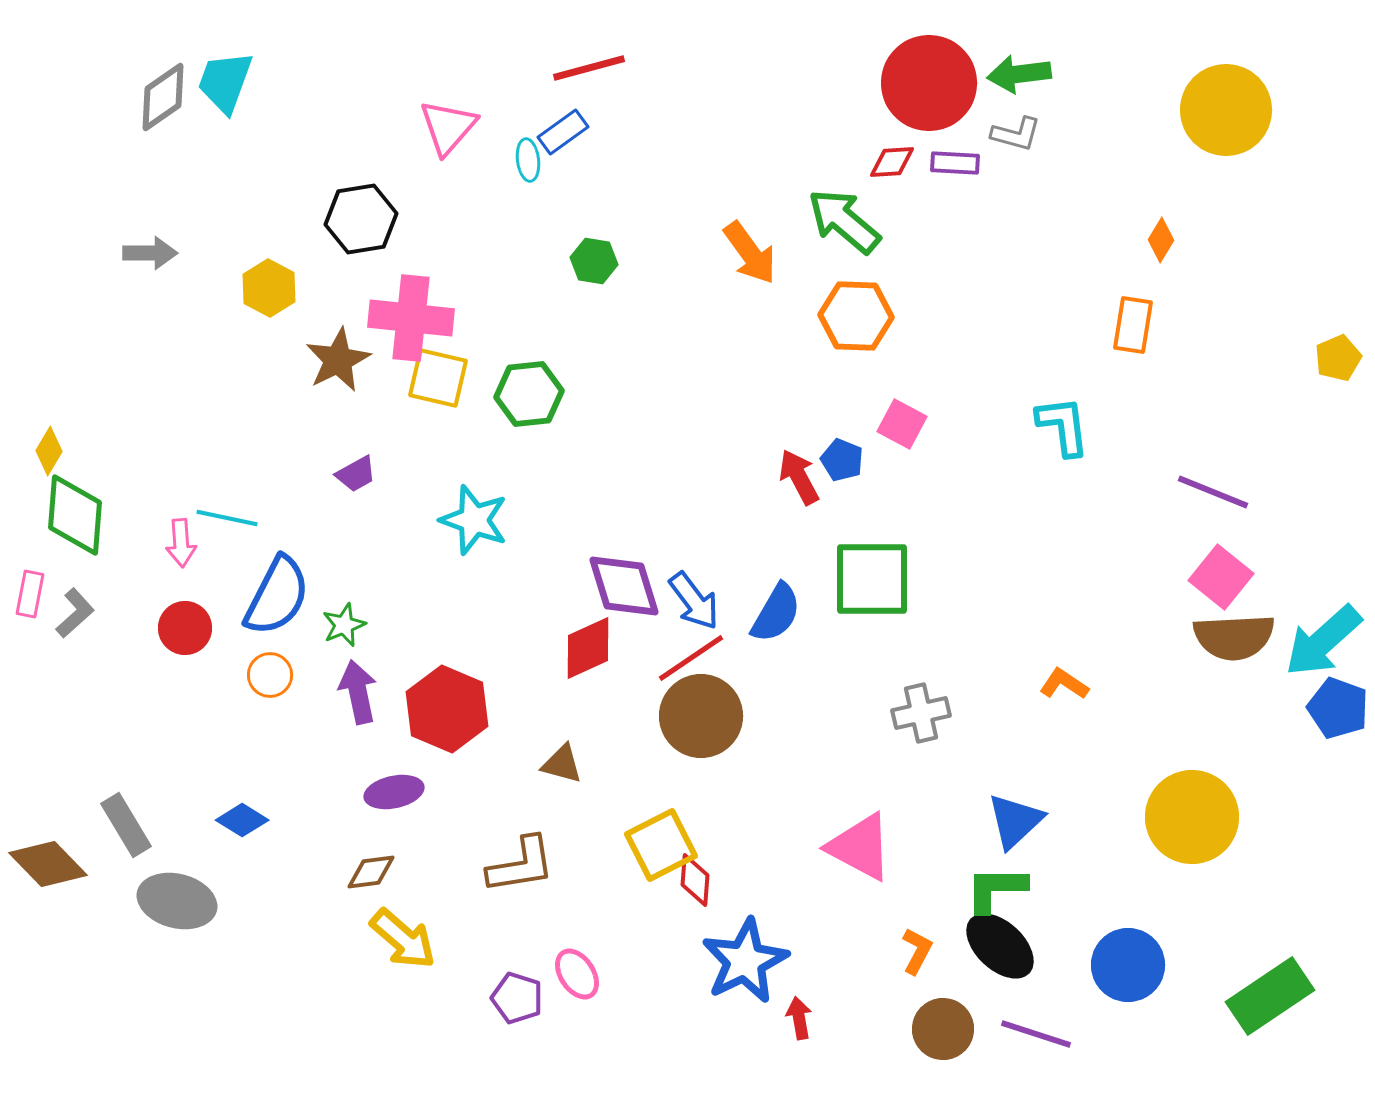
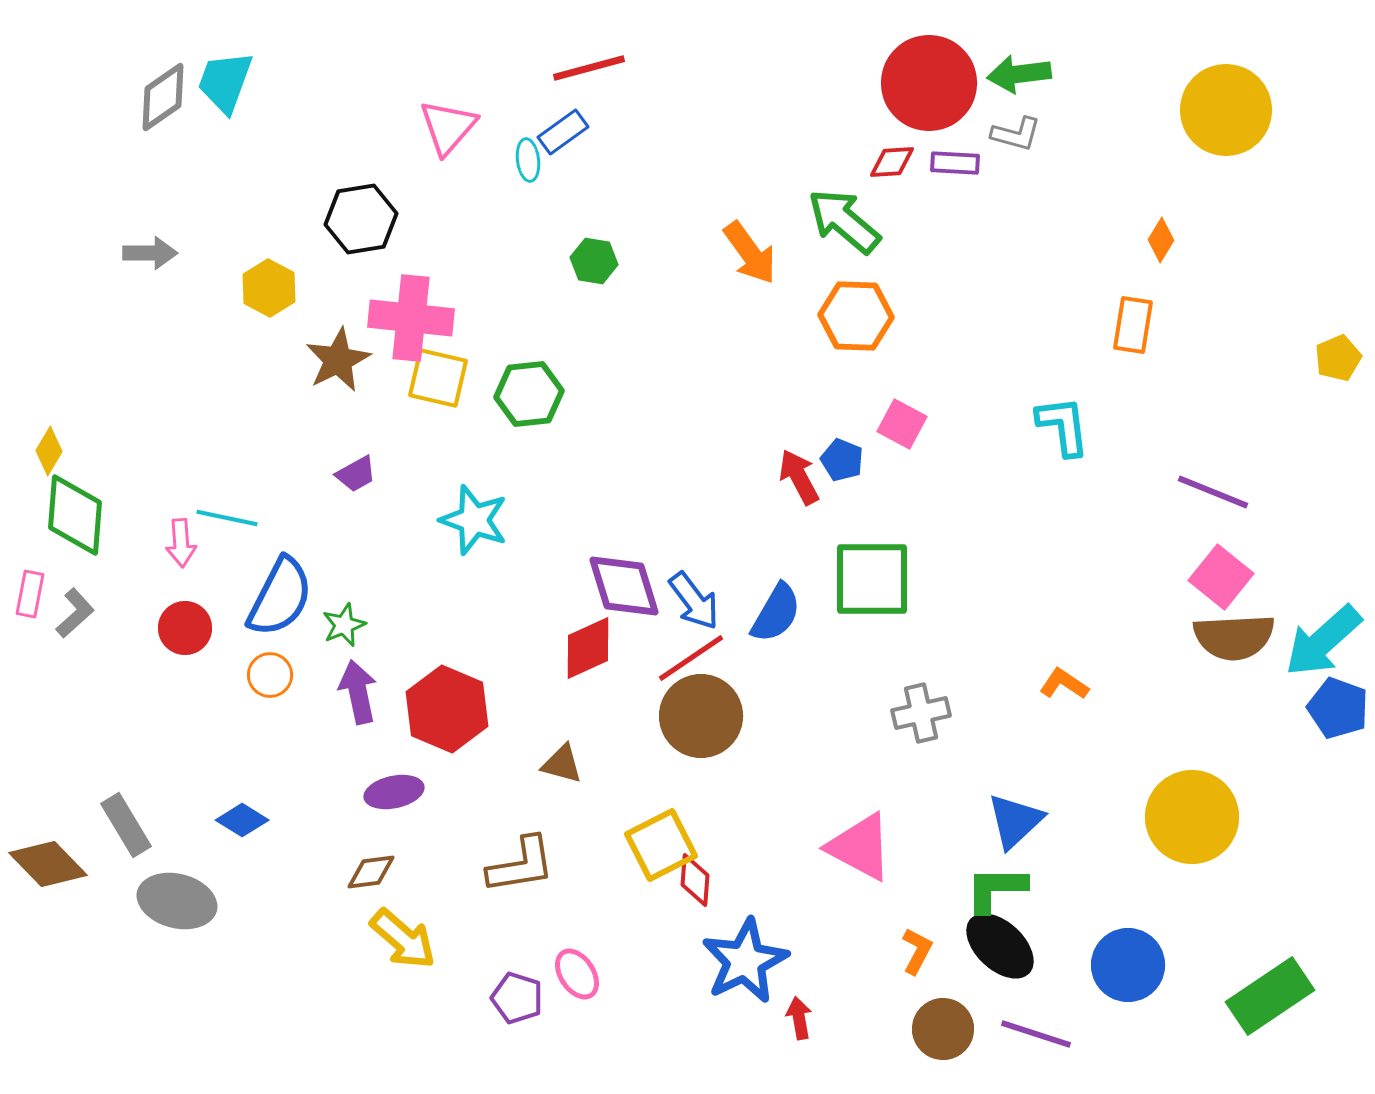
blue semicircle at (277, 596): moved 3 px right, 1 px down
